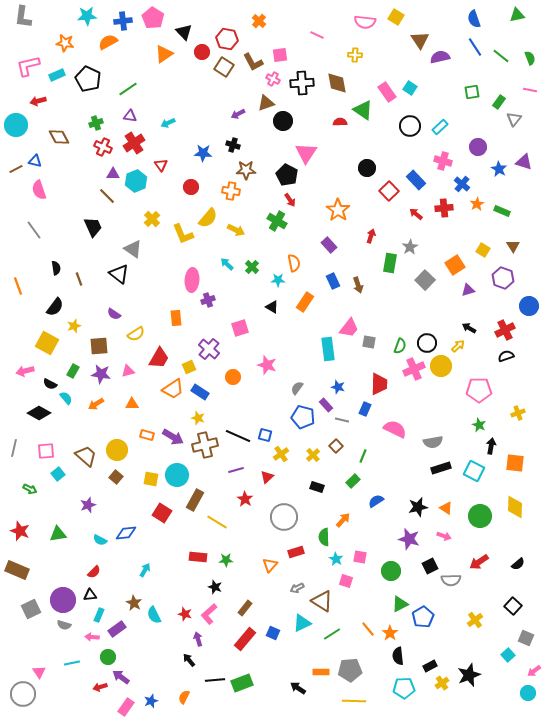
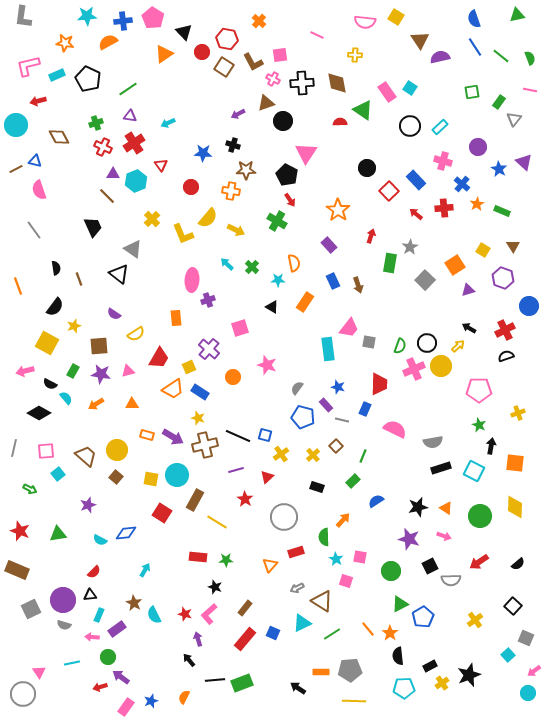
purple triangle at (524, 162): rotated 24 degrees clockwise
